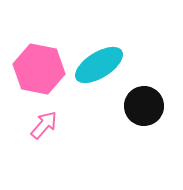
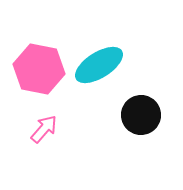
black circle: moved 3 px left, 9 px down
pink arrow: moved 4 px down
